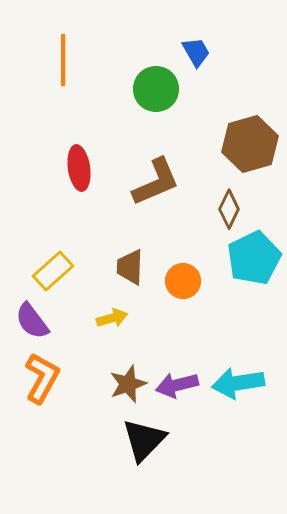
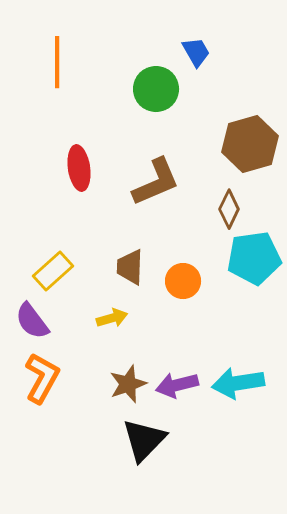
orange line: moved 6 px left, 2 px down
cyan pentagon: rotated 18 degrees clockwise
